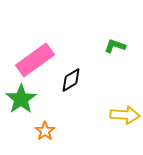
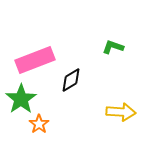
green L-shape: moved 2 px left, 1 px down
pink rectangle: rotated 15 degrees clockwise
yellow arrow: moved 4 px left, 3 px up
orange star: moved 6 px left, 7 px up
